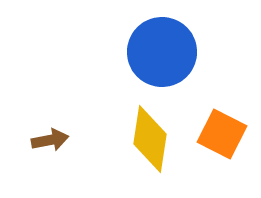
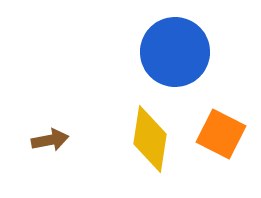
blue circle: moved 13 px right
orange square: moved 1 px left
